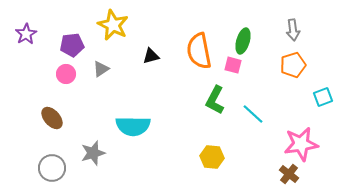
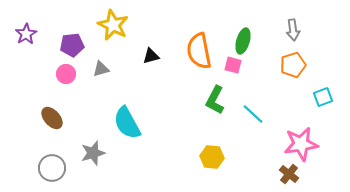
gray triangle: rotated 18 degrees clockwise
cyan semicircle: moved 6 px left, 3 px up; rotated 60 degrees clockwise
